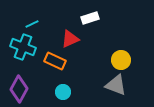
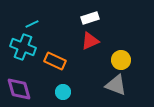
red triangle: moved 20 px right, 2 px down
purple diamond: rotated 44 degrees counterclockwise
